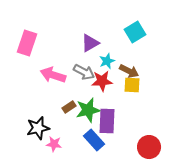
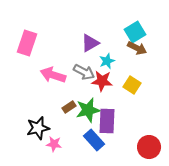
brown arrow: moved 8 px right, 23 px up
red star: rotated 10 degrees clockwise
yellow square: rotated 30 degrees clockwise
